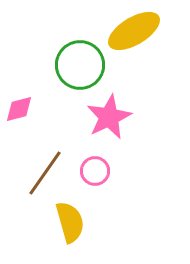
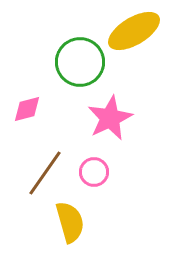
green circle: moved 3 px up
pink diamond: moved 8 px right
pink star: moved 1 px right, 1 px down
pink circle: moved 1 px left, 1 px down
